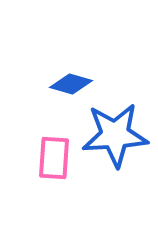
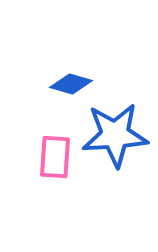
pink rectangle: moved 1 px right, 1 px up
